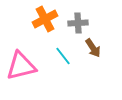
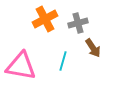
gray cross: rotated 12 degrees counterclockwise
cyan line: moved 5 px down; rotated 54 degrees clockwise
pink triangle: rotated 24 degrees clockwise
